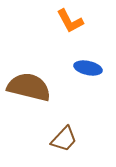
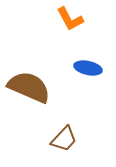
orange L-shape: moved 2 px up
brown semicircle: rotated 9 degrees clockwise
